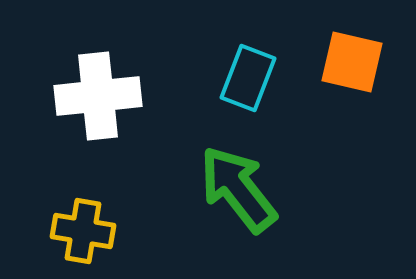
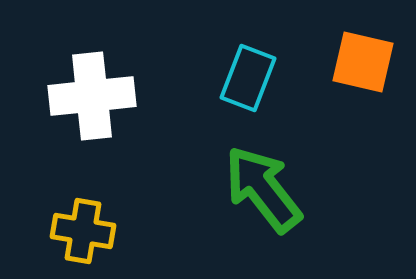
orange square: moved 11 px right
white cross: moved 6 px left
green arrow: moved 25 px right
